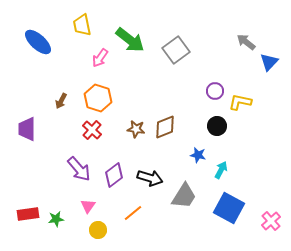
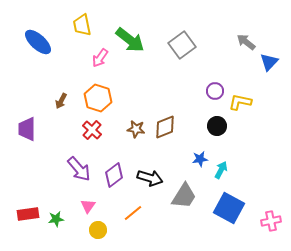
gray square: moved 6 px right, 5 px up
blue star: moved 2 px right, 4 px down; rotated 21 degrees counterclockwise
pink cross: rotated 30 degrees clockwise
